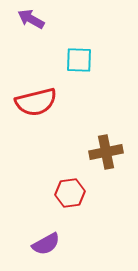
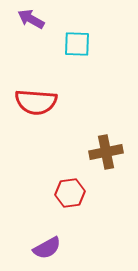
cyan square: moved 2 px left, 16 px up
red semicircle: rotated 18 degrees clockwise
purple semicircle: moved 1 px right, 4 px down
